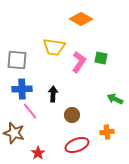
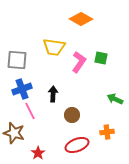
blue cross: rotated 18 degrees counterclockwise
pink line: rotated 12 degrees clockwise
